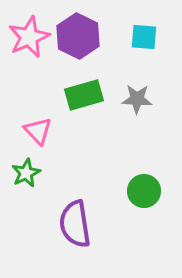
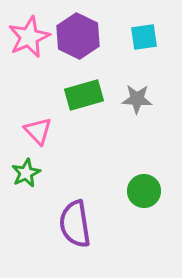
cyan square: rotated 12 degrees counterclockwise
